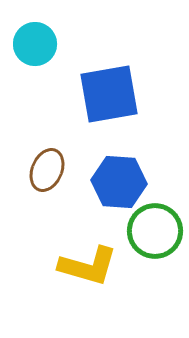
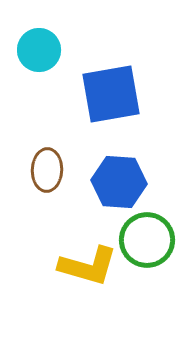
cyan circle: moved 4 px right, 6 px down
blue square: moved 2 px right
brown ellipse: rotated 21 degrees counterclockwise
green circle: moved 8 px left, 9 px down
